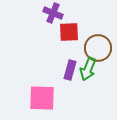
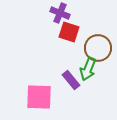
purple cross: moved 7 px right
red square: rotated 20 degrees clockwise
purple rectangle: moved 1 px right, 10 px down; rotated 54 degrees counterclockwise
pink square: moved 3 px left, 1 px up
